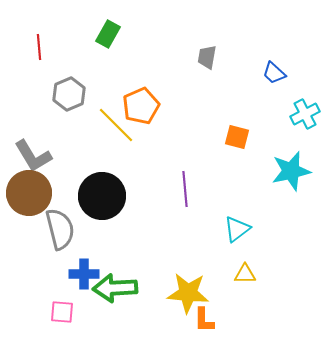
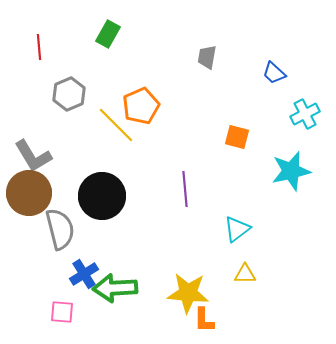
blue cross: rotated 32 degrees counterclockwise
